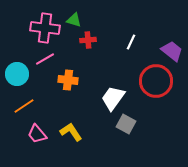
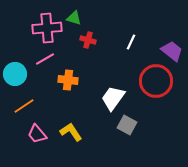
green triangle: moved 2 px up
pink cross: moved 2 px right; rotated 12 degrees counterclockwise
red cross: rotated 21 degrees clockwise
cyan circle: moved 2 px left
gray square: moved 1 px right, 1 px down
